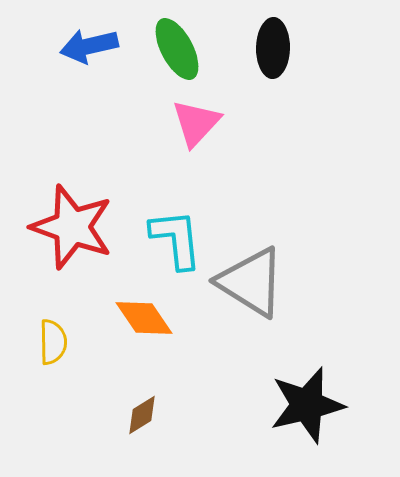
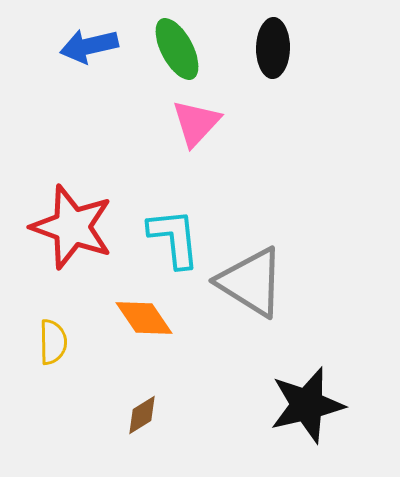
cyan L-shape: moved 2 px left, 1 px up
